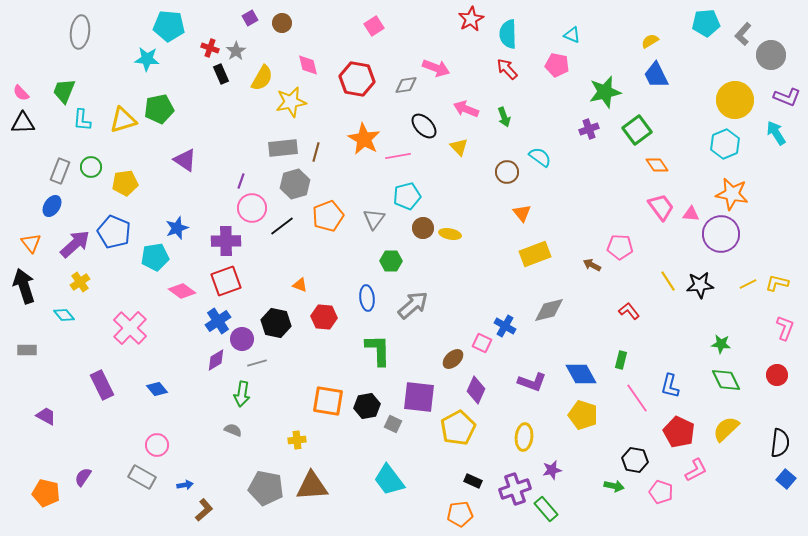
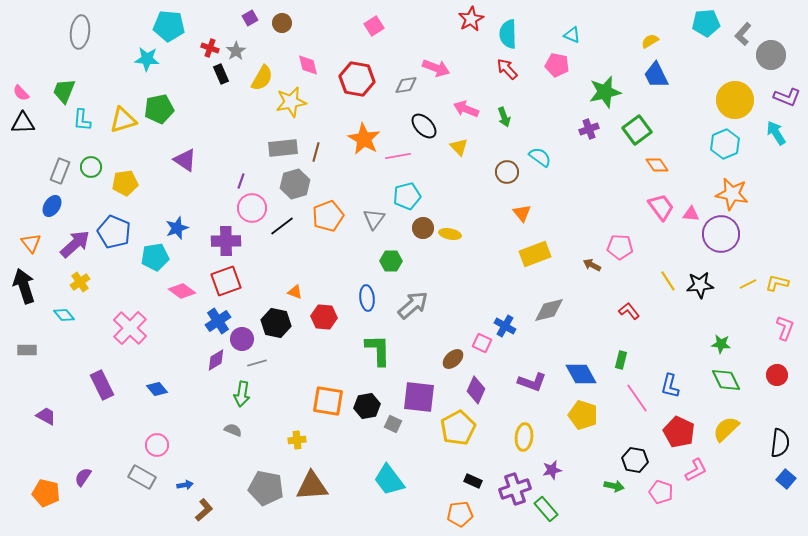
orange triangle at (300, 285): moved 5 px left, 7 px down
